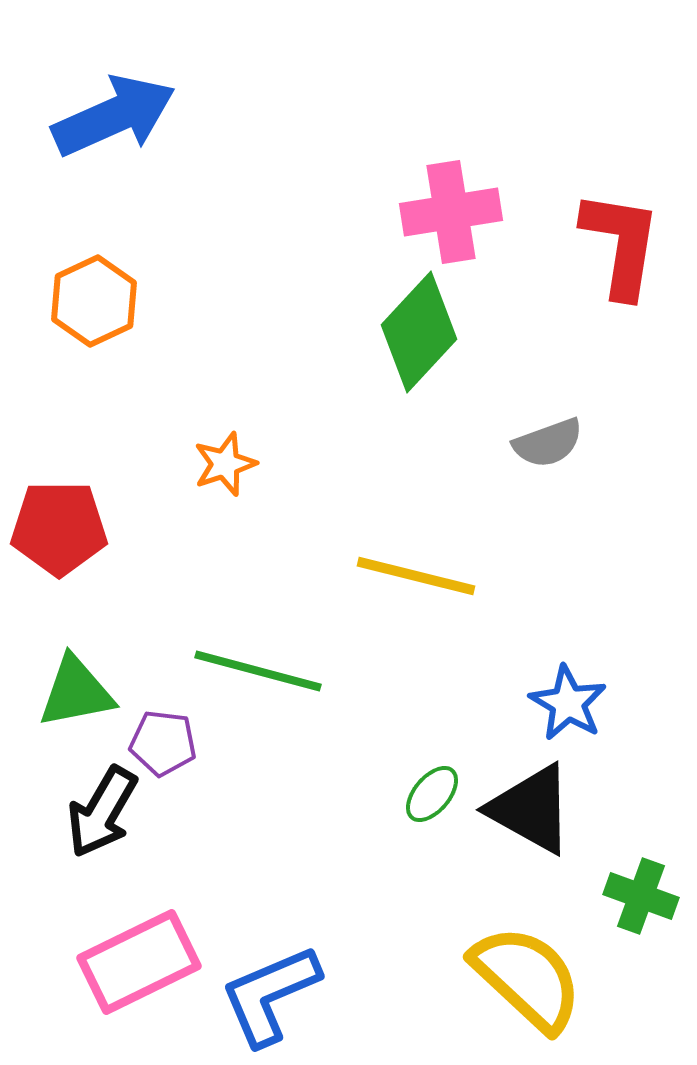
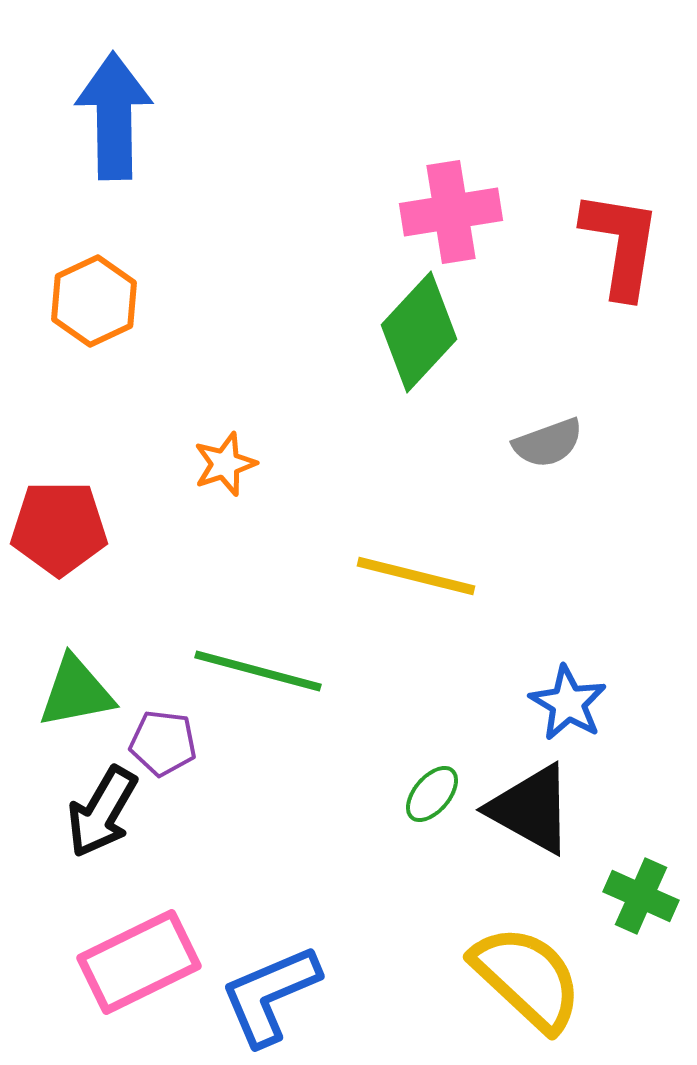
blue arrow: rotated 67 degrees counterclockwise
green cross: rotated 4 degrees clockwise
